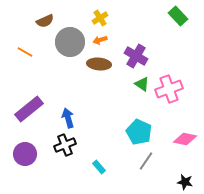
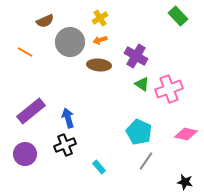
brown ellipse: moved 1 px down
purple rectangle: moved 2 px right, 2 px down
pink diamond: moved 1 px right, 5 px up
